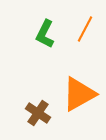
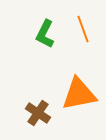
orange line: moved 2 px left; rotated 48 degrees counterclockwise
orange triangle: rotated 18 degrees clockwise
